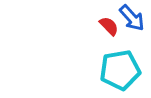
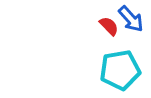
blue arrow: moved 1 px left, 1 px down
